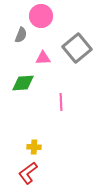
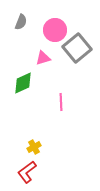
pink circle: moved 14 px right, 14 px down
gray semicircle: moved 13 px up
pink triangle: rotated 14 degrees counterclockwise
green diamond: rotated 20 degrees counterclockwise
yellow cross: rotated 32 degrees counterclockwise
red L-shape: moved 1 px left, 1 px up
